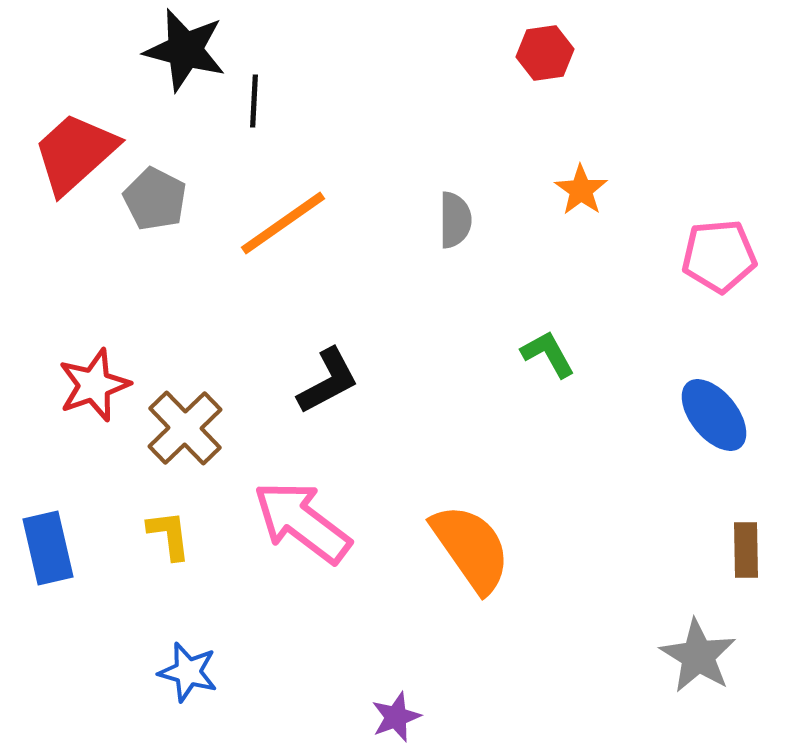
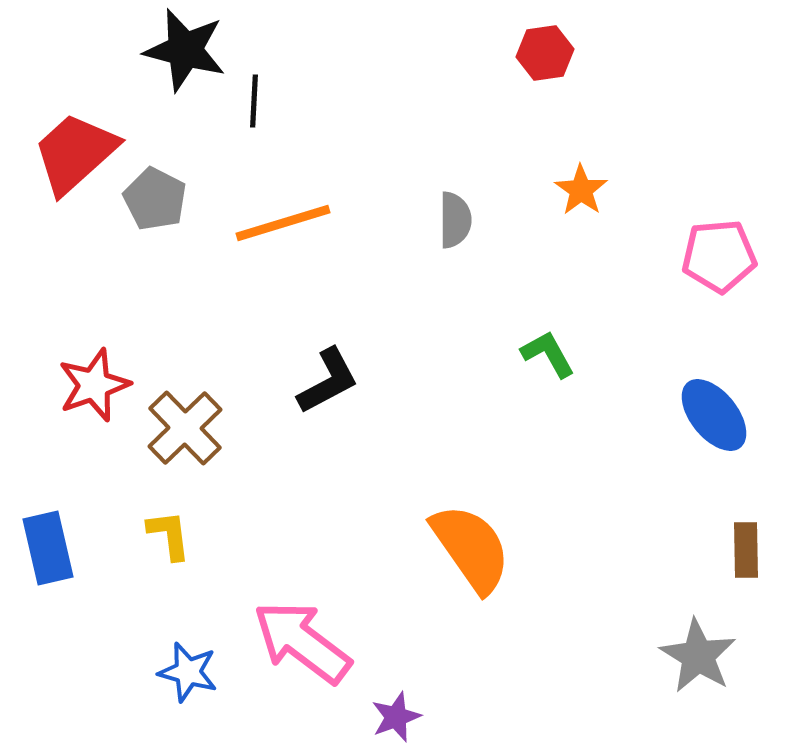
orange line: rotated 18 degrees clockwise
pink arrow: moved 120 px down
